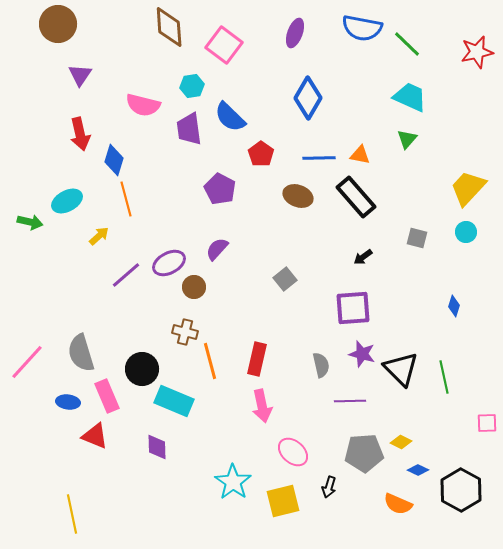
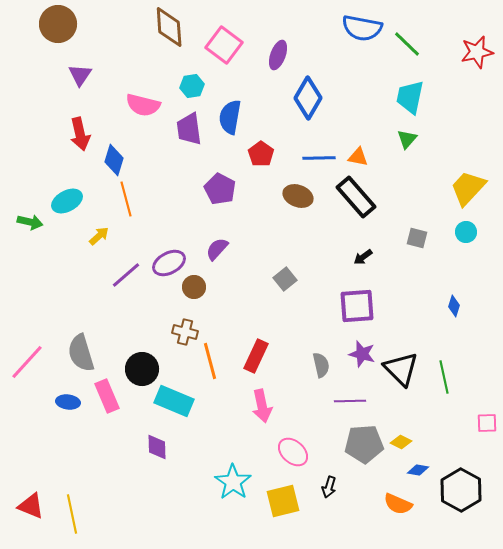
purple ellipse at (295, 33): moved 17 px left, 22 px down
cyan trapezoid at (410, 97): rotated 102 degrees counterclockwise
blue semicircle at (230, 117): rotated 56 degrees clockwise
orange triangle at (360, 155): moved 2 px left, 2 px down
purple square at (353, 308): moved 4 px right, 2 px up
red rectangle at (257, 359): moved 1 px left, 3 px up; rotated 12 degrees clockwise
red triangle at (95, 436): moved 64 px left, 70 px down
gray pentagon at (364, 453): moved 9 px up
blue diamond at (418, 470): rotated 15 degrees counterclockwise
